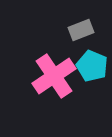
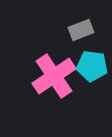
cyan pentagon: rotated 16 degrees counterclockwise
